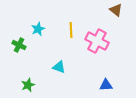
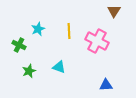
brown triangle: moved 2 px left, 1 px down; rotated 24 degrees clockwise
yellow line: moved 2 px left, 1 px down
green star: moved 1 px right, 14 px up
